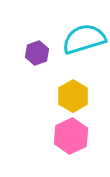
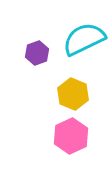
cyan semicircle: rotated 9 degrees counterclockwise
yellow hexagon: moved 2 px up; rotated 8 degrees counterclockwise
